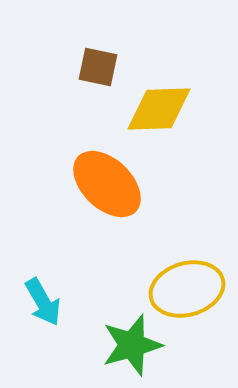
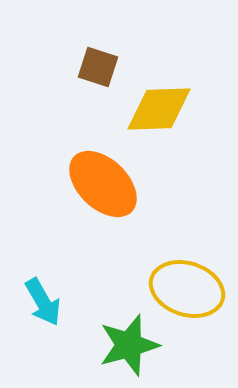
brown square: rotated 6 degrees clockwise
orange ellipse: moved 4 px left
yellow ellipse: rotated 34 degrees clockwise
green star: moved 3 px left
